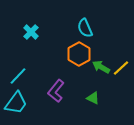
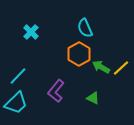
cyan trapezoid: rotated 10 degrees clockwise
